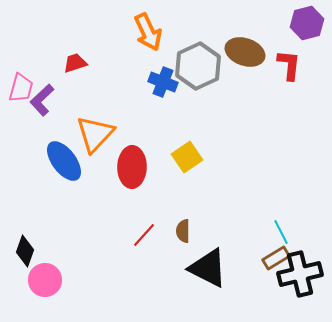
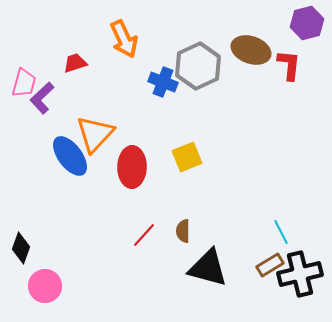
orange arrow: moved 24 px left, 7 px down
brown ellipse: moved 6 px right, 2 px up
pink trapezoid: moved 3 px right, 5 px up
purple L-shape: moved 2 px up
yellow square: rotated 12 degrees clockwise
blue ellipse: moved 6 px right, 5 px up
black diamond: moved 4 px left, 3 px up
brown rectangle: moved 6 px left, 7 px down
black triangle: rotated 12 degrees counterclockwise
pink circle: moved 6 px down
